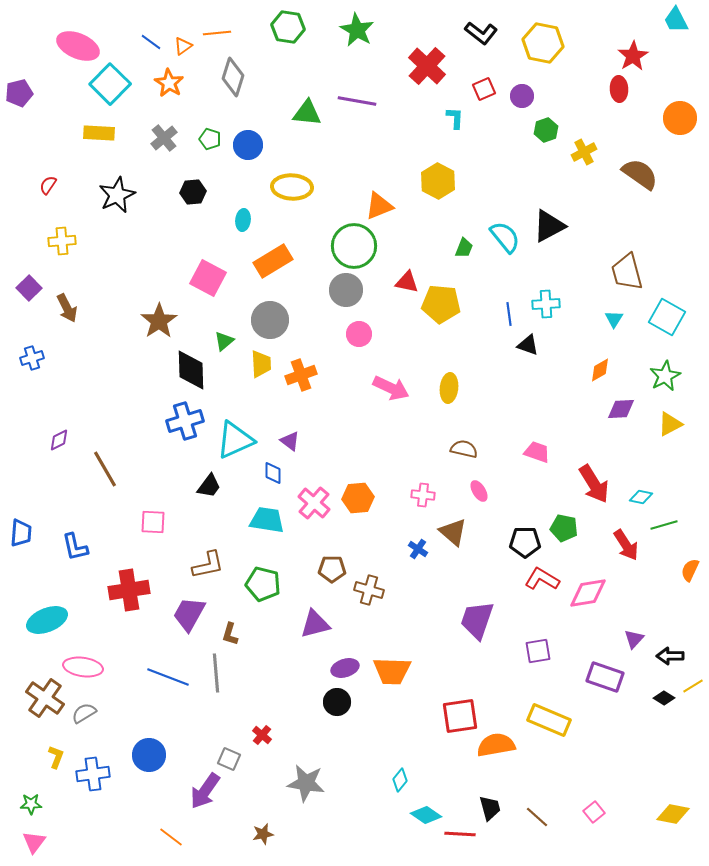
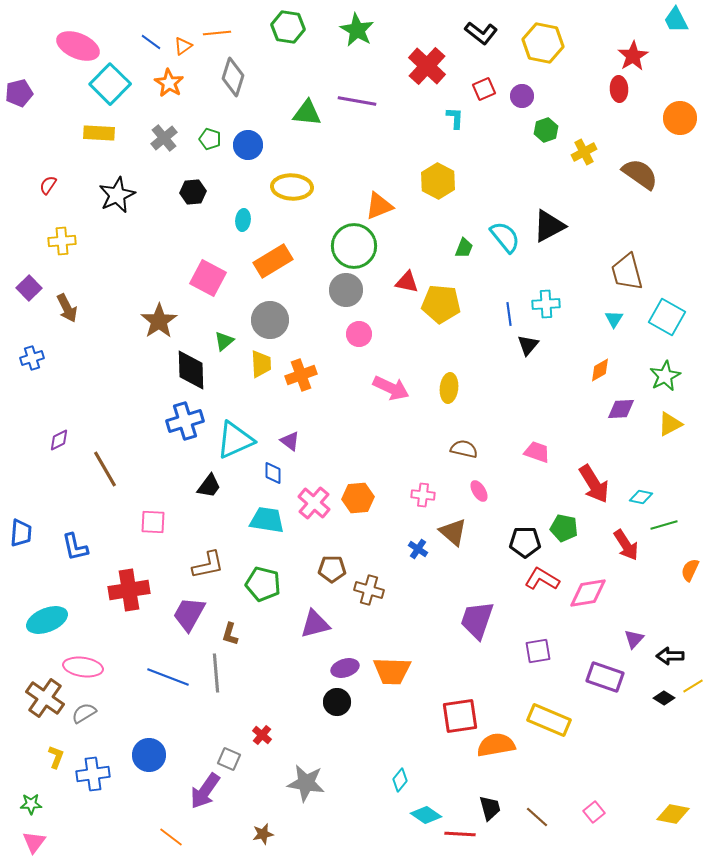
black triangle at (528, 345): rotated 50 degrees clockwise
